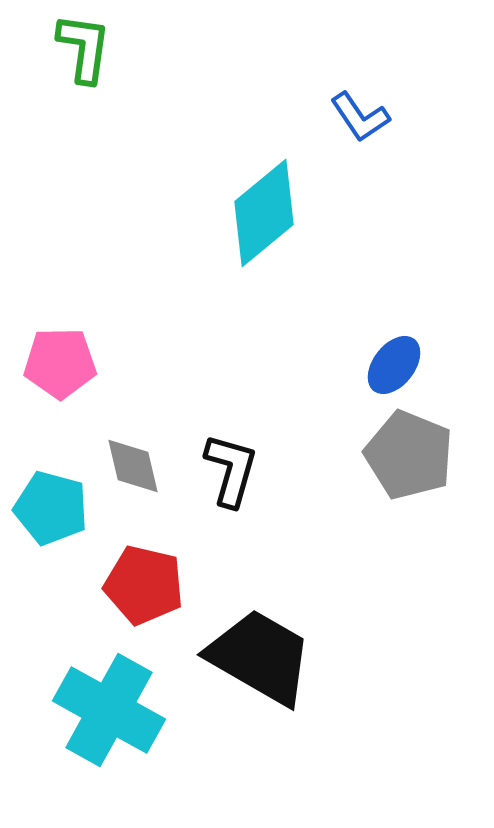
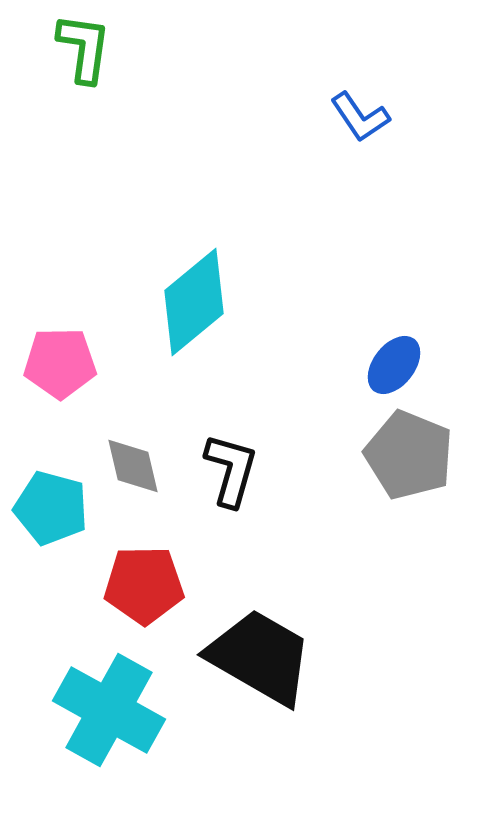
cyan diamond: moved 70 px left, 89 px down
red pentagon: rotated 14 degrees counterclockwise
